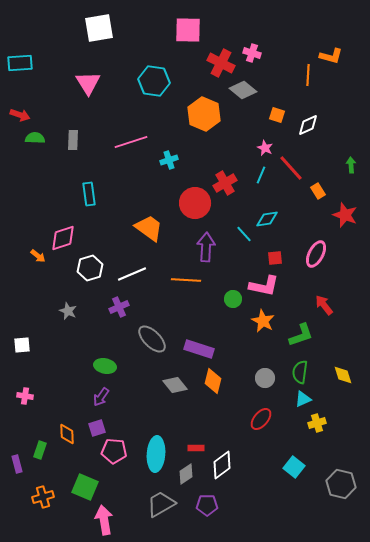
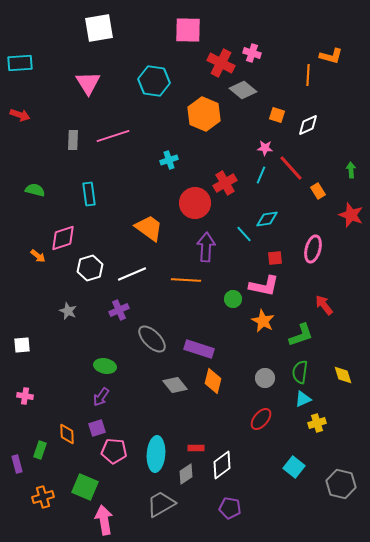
green semicircle at (35, 138): moved 52 px down; rotated 12 degrees clockwise
pink line at (131, 142): moved 18 px left, 6 px up
pink star at (265, 148): rotated 21 degrees counterclockwise
green arrow at (351, 165): moved 5 px down
red star at (345, 215): moved 6 px right
pink ellipse at (316, 254): moved 3 px left, 5 px up; rotated 12 degrees counterclockwise
purple cross at (119, 307): moved 3 px down
purple pentagon at (207, 505): moved 23 px right, 3 px down; rotated 10 degrees clockwise
